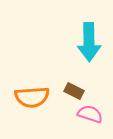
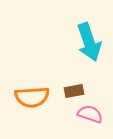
cyan arrow: rotated 18 degrees counterclockwise
brown rectangle: rotated 36 degrees counterclockwise
